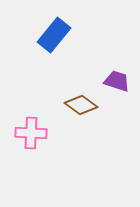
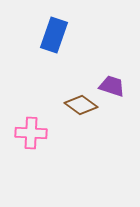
blue rectangle: rotated 20 degrees counterclockwise
purple trapezoid: moved 5 px left, 5 px down
